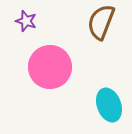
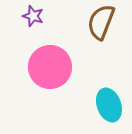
purple star: moved 7 px right, 5 px up
